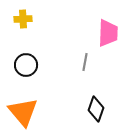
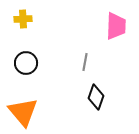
pink trapezoid: moved 8 px right, 7 px up
black circle: moved 2 px up
black diamond: moved 12 px up
